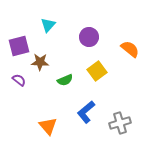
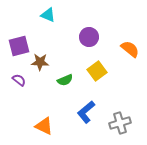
cyan triangle: moved 10 px up; rotated 49 degrees counterclockwise
orange triangle: moved 4 px left; rotated 24 degrees counterclockwise
